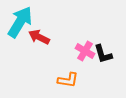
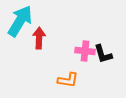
cyan arrow: moved 1 px up
red arrow: moved 1 px down; rotated 65 degrees clockwise
pink cross: rotated 24 degrees counterclockwise
